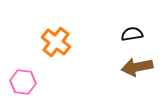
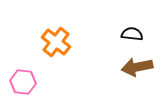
black semicircle: rotated 15 degrees clockwise
